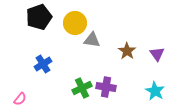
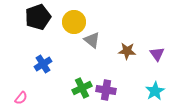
black pentagon: moved 1 px left
yellow circle: moved 1 px left, 1 px up
gray triangle: rotated 30 degrees clockwise
brown star: rotated 30 degrees counterclockwise
purple cross: moved 3 px down
cyan star: rotated 12 degrees clockwise
pink semicircle: moved 1 px right, 1 px up
